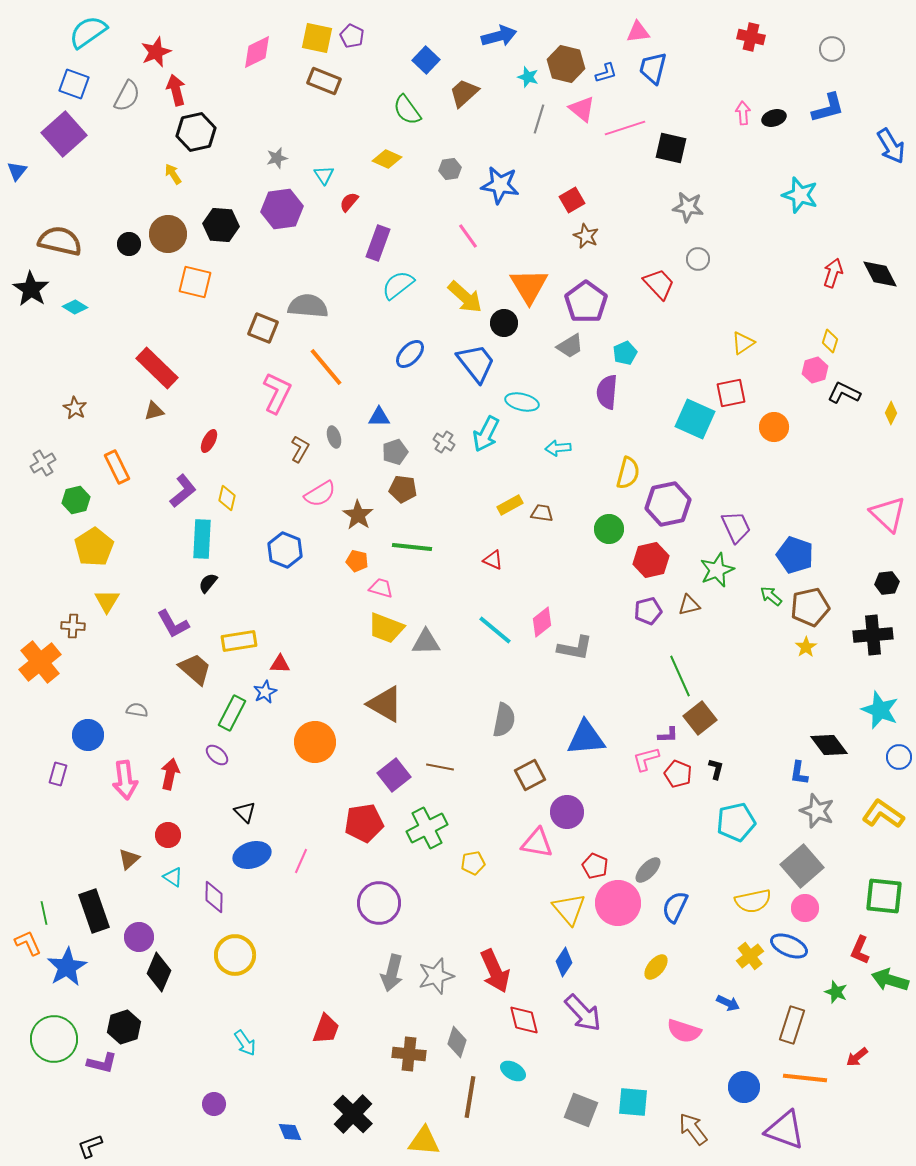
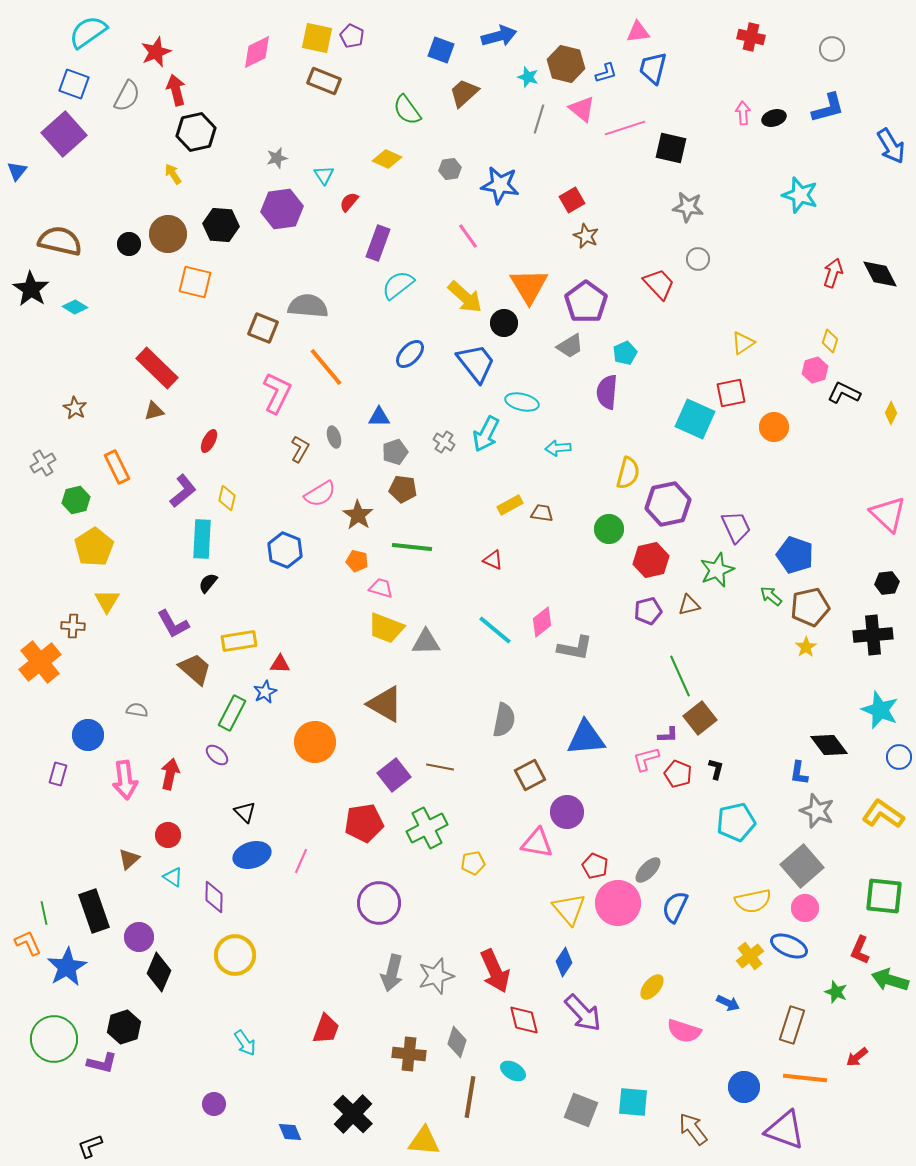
blue square at (426, 60): moved 15 px right, 10 px up; rotated 24 degrees counterclockwise
yellow ellipse at (656, 967): moved 4 px left, 20 px down
